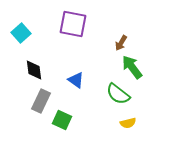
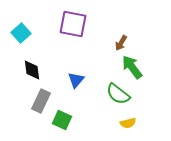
black diamond: moved 2 px left
blue triangle: rotated 36 degrees clockwise
